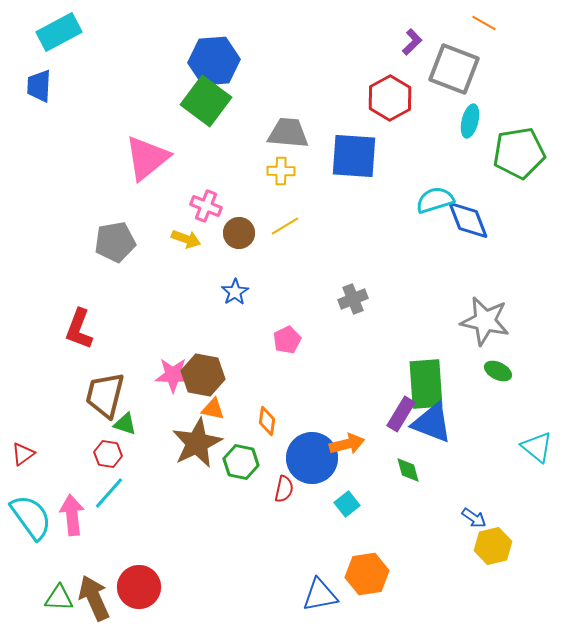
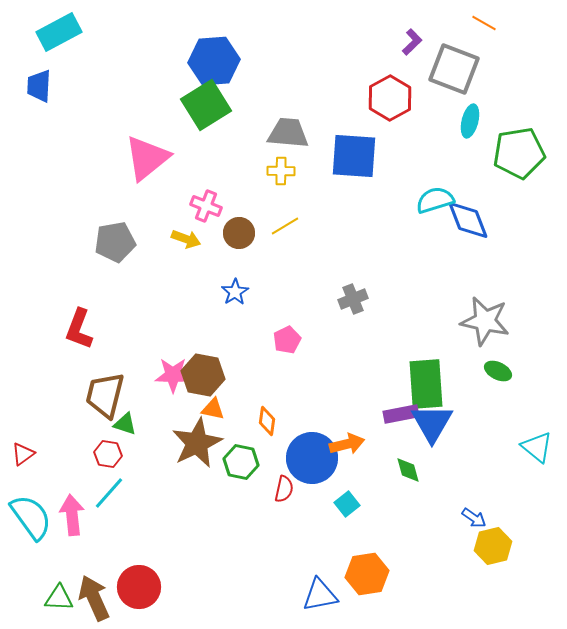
green square at (206, 101): moved 4 px down; rotated 21 degrees clockwise
purple rectangle at (401, 414): rotated 48 degrees clockwise
blue triangle at (432, 423): rotated 39 degrees clockwise
